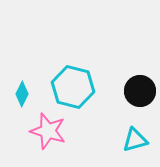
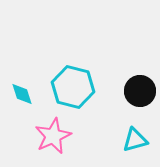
cyan diamond: rotated 45 degrees counterclockwise
pink star: moved 5 px right, 5 px down; rotated 30 degrees clockwise
